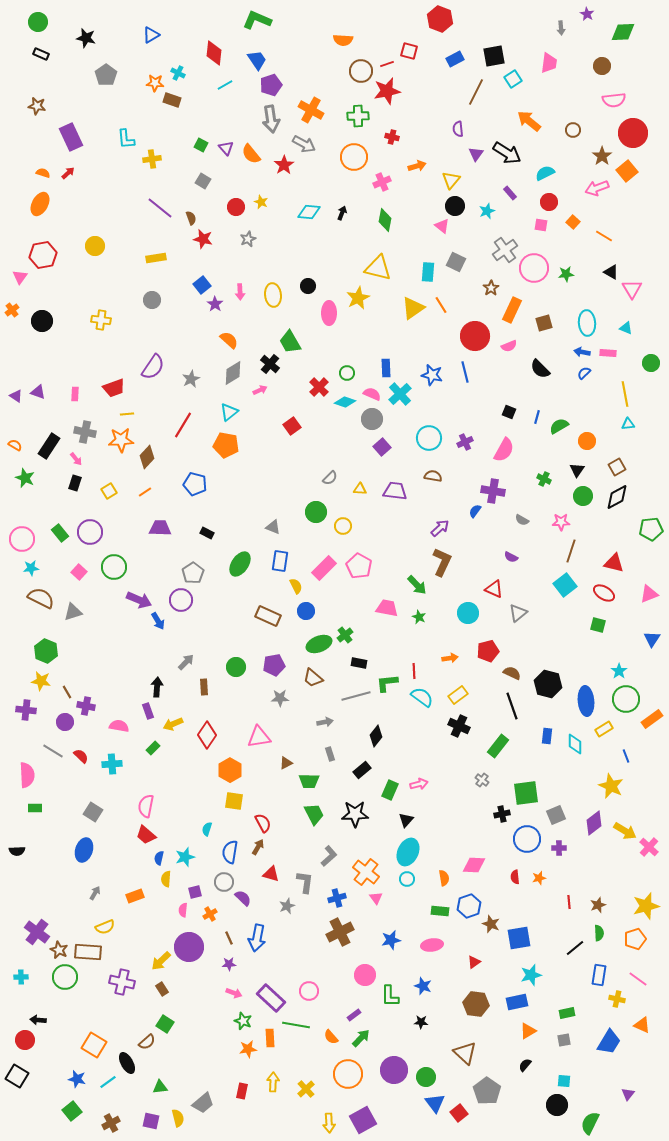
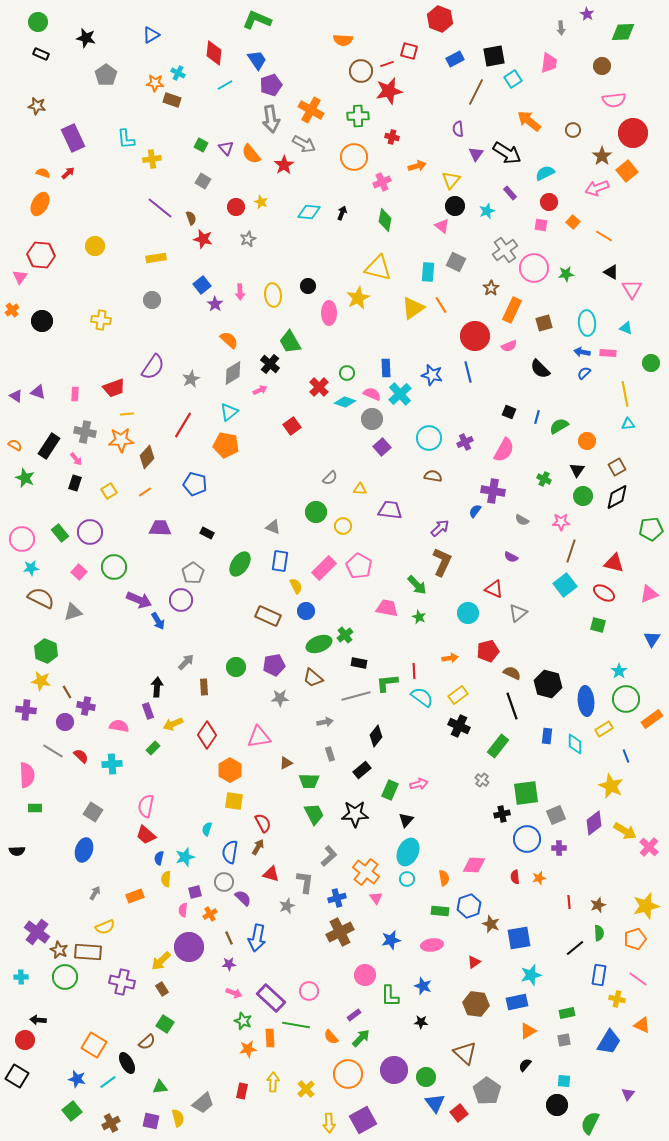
red star at (387, 91): moved 2 px right
purple rectangle at (71, 137): moved 2 px right, 1 px down
red hexagon at (43, 255): moved 2 px left; rotated 16 degrees clockwise
blue line at (465, 372): moved 3 px right
purple trapezoid at (395, 491): moved 5 px left, 19 px down
